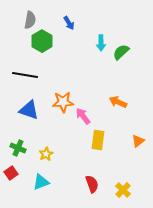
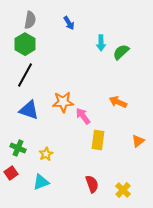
green hexagon: moved 17 px left, 3 px down
black line: rotated 70 degrees counterclockwise
